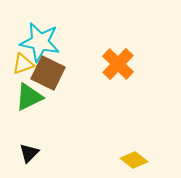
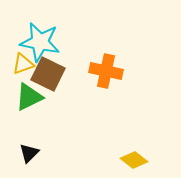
orange cross: moved 12 px left, 7 px down; rotated 32 degrees counterclockwise
brown square: moved 1 px down
